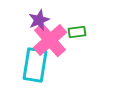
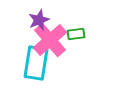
green rectangle: moved 1 px left, 2 px down
cyan rectangle: moved 1 px right, 2 px up
